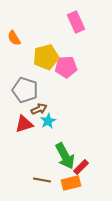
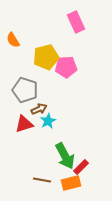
orange semicircle: moved 1 px left, 2 px down
